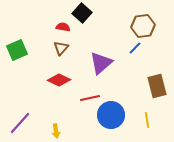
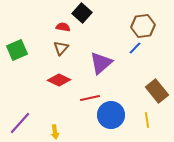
brown rectangle: moved 5 px down; rotated 25 degrees counterclockwise
yellow arrow: moved 1 px left, 1 px down
